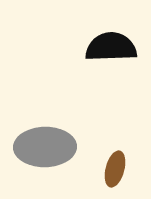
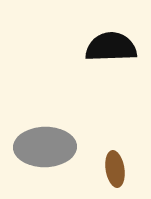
brown ellipse: rotated 24 degrees counterclockwise
